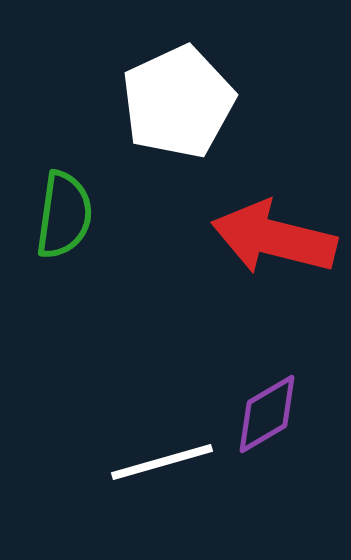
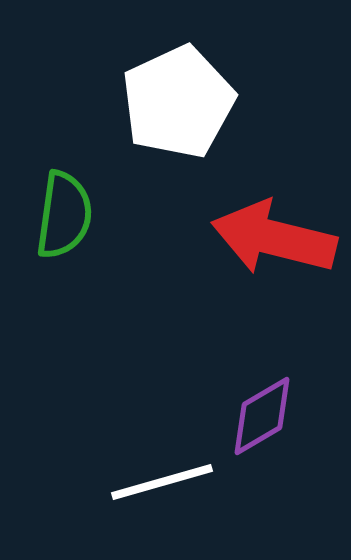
purple diamond: moved 5 px left, 2 px down
white line: moved 20 px down
